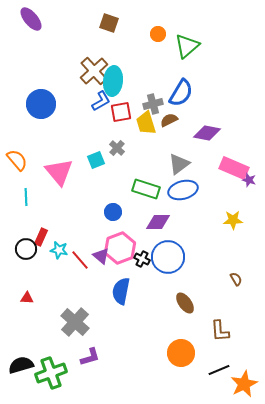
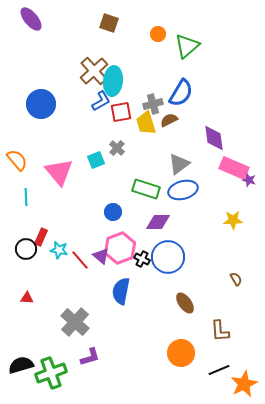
purple diamond at (207, 133): moved 7 px right, 5 px down; rotated 72 degrees clockwise
